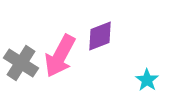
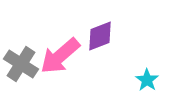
pink arrow: rotated 21 degrees clockwise
gray cross: moved 1 px down
